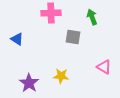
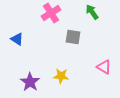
pink cross: rotated 30 degrees counterclockwise
green arrow: moved 5 px up; rotated 14 degrees counterclockwise
purple star: moved 1 px right, 1 px up
